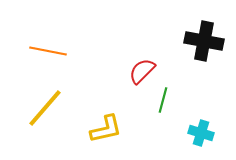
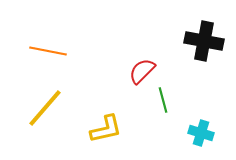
green line: rotated 30 degrees counterclockwise
